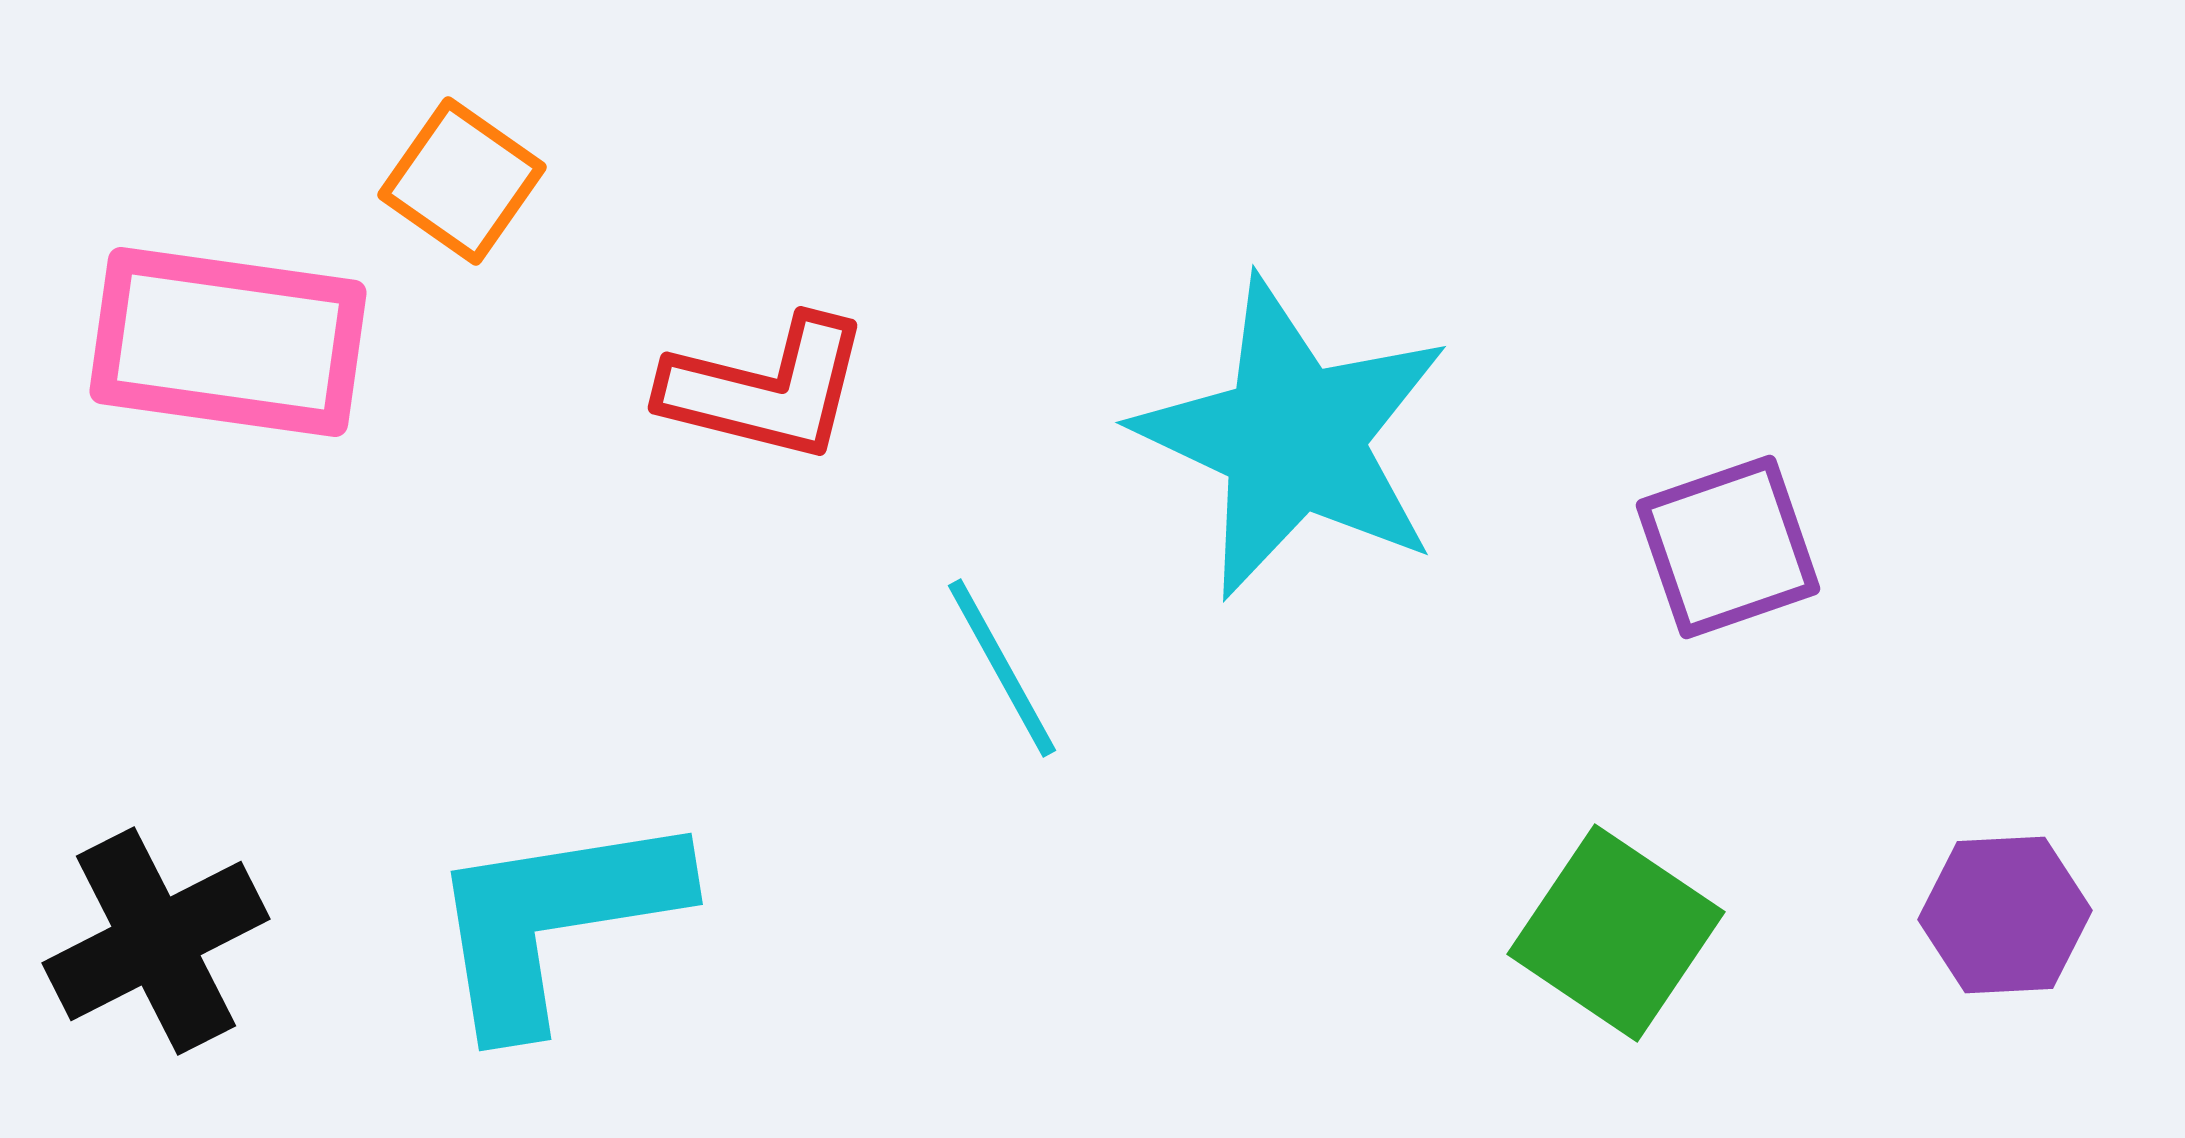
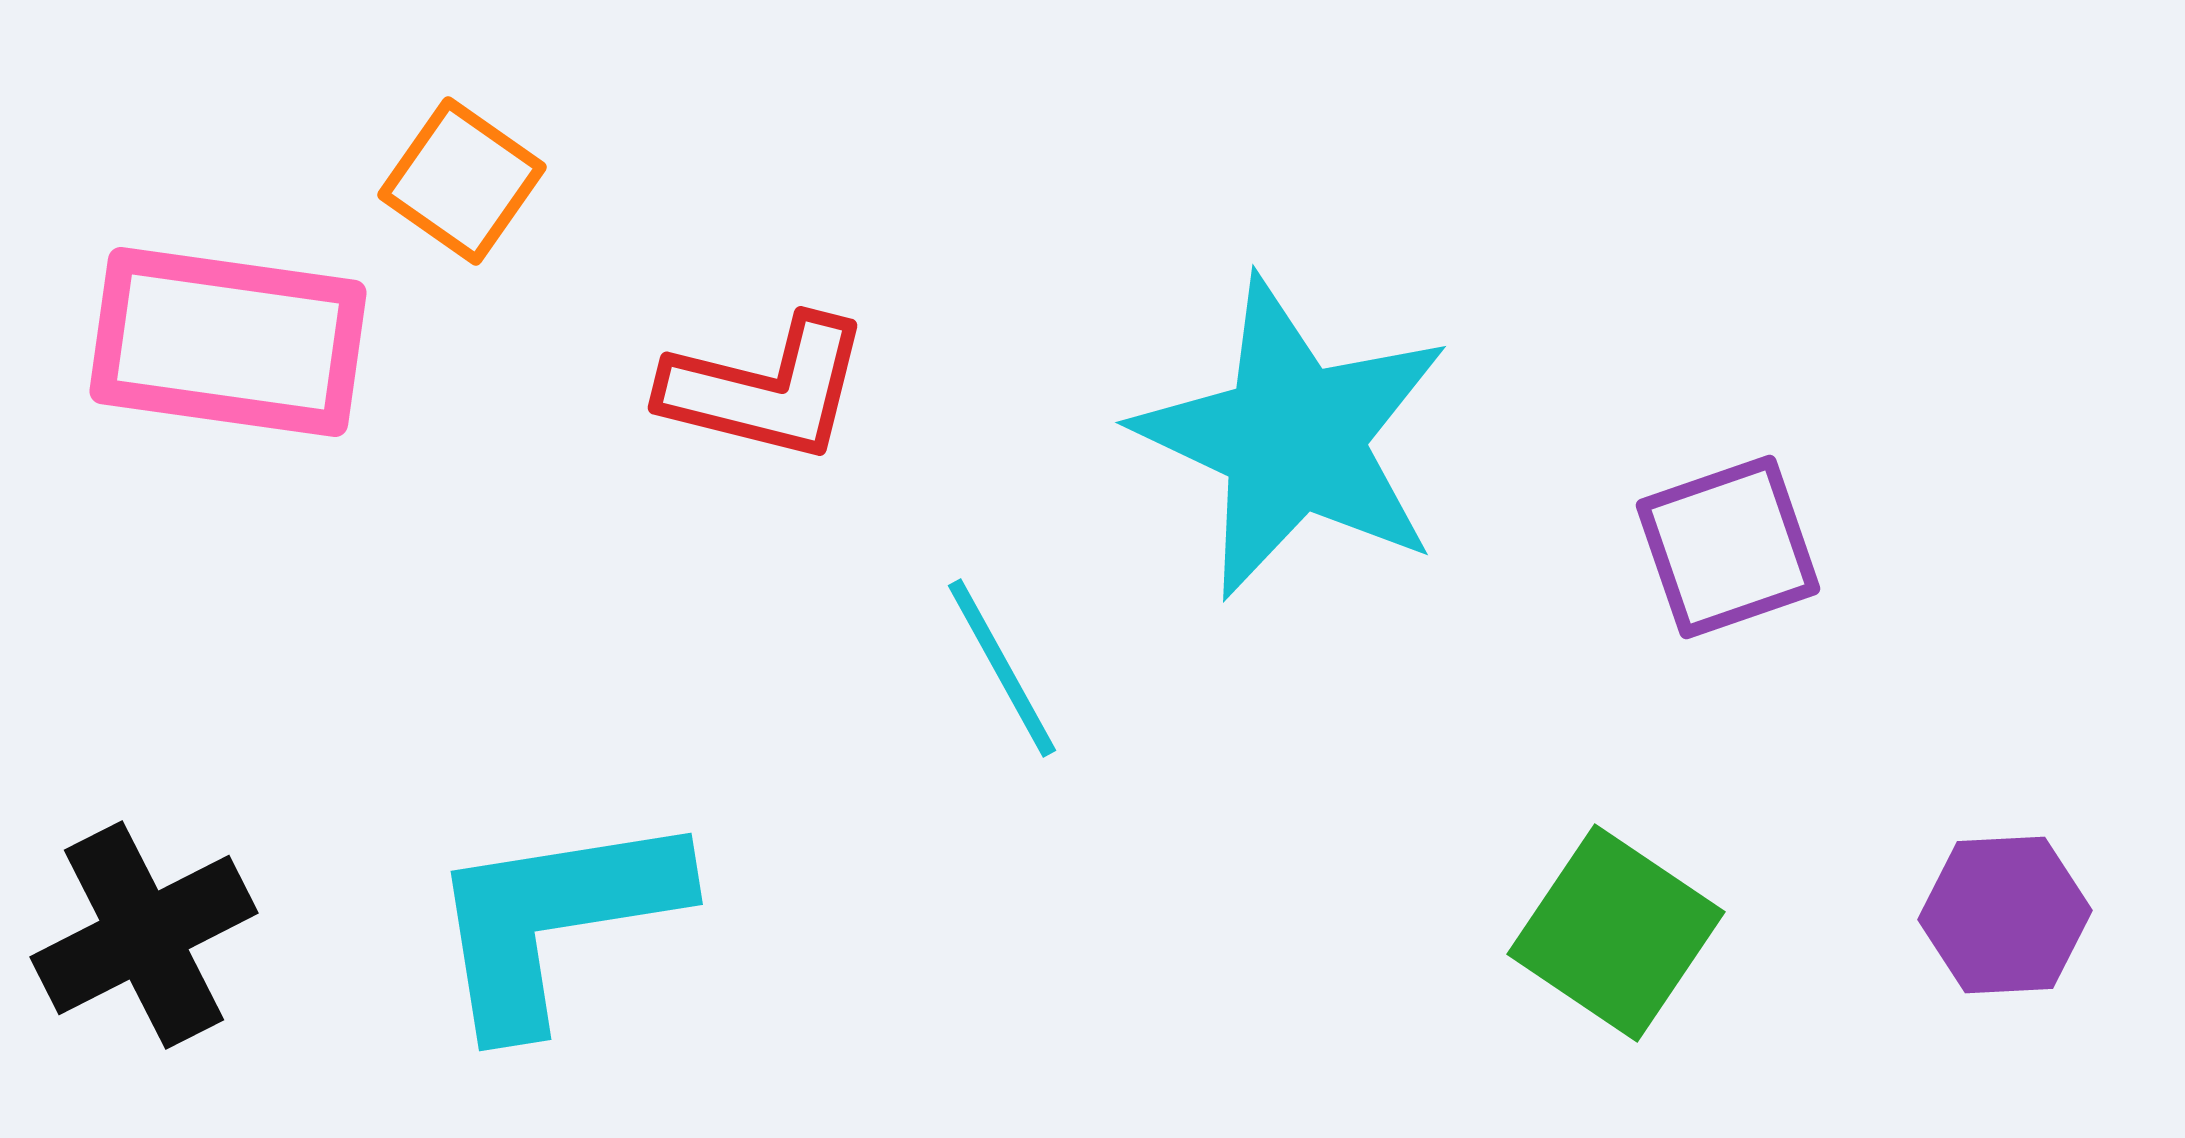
black cross: moved 12 px left, 6 px up
